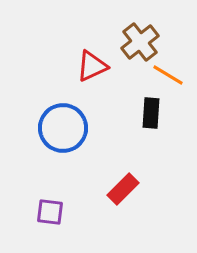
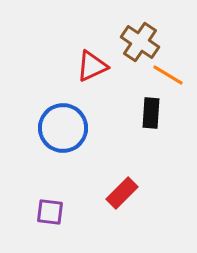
brown cross: rotated 18 degrees counterclockwise
red rectangle: moved 1 px left, 4 px down
